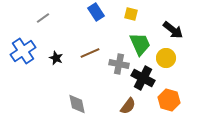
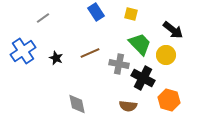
green trapezoid: rotated 20 degrees counterclockwise
yellow circle: moved 3 px up
brown semicircle: rotated 60 degrees clockwise
